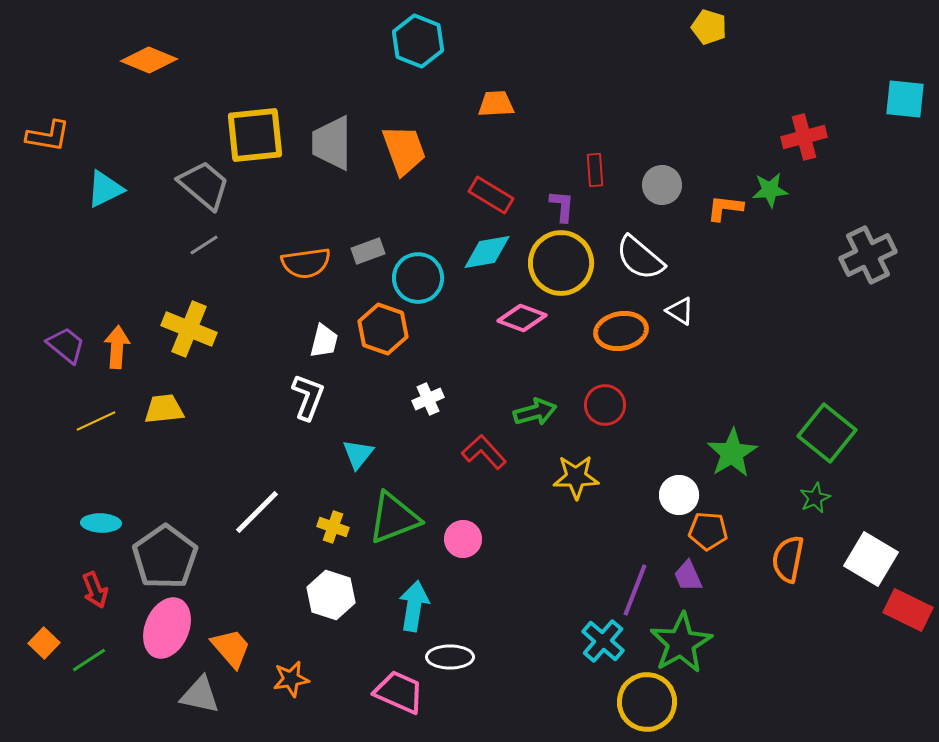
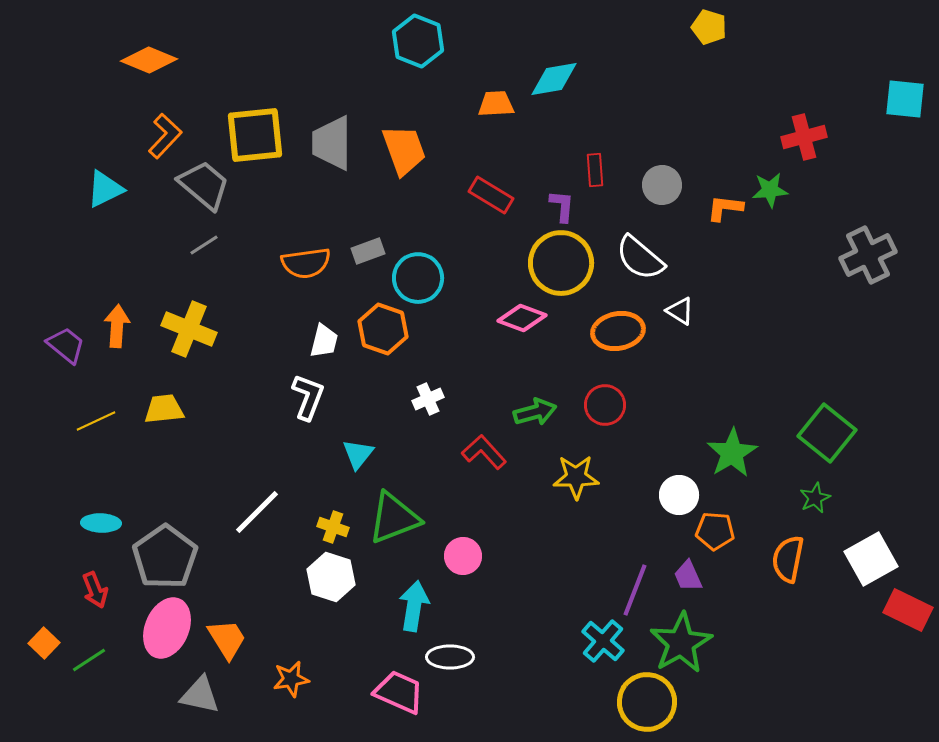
orange L-shape at (48, 136): moved 117 px right; rotated 57 degrees counterclockwise
cyan diamond at (487, 252): moved 67 px right, 173 px up
orange ellipse at (621, 331): moved 3 px left
orange arrow at (117, 347): moved 21 px up
orange pentagon at (708, 531): moved 7 px right
pink circle at (463, 539): moved 17 px down
white square at (871, 559): rotated 30 degrees clockwise
white hexagon at (331, 595): moved 18 px up
orange trapezoid at (231, 648): moved 4 px left, 9 px up; rotated 9 degrees clockwise
